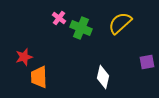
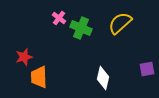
purple square: moved 7 px down
white diamond: moved 1 px down
